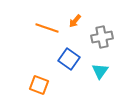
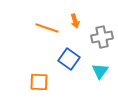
orange arrow: rotated 56 degrees counterclockwise
orange square: moved 3 px up; rotated 18 degrees counterclockwise
